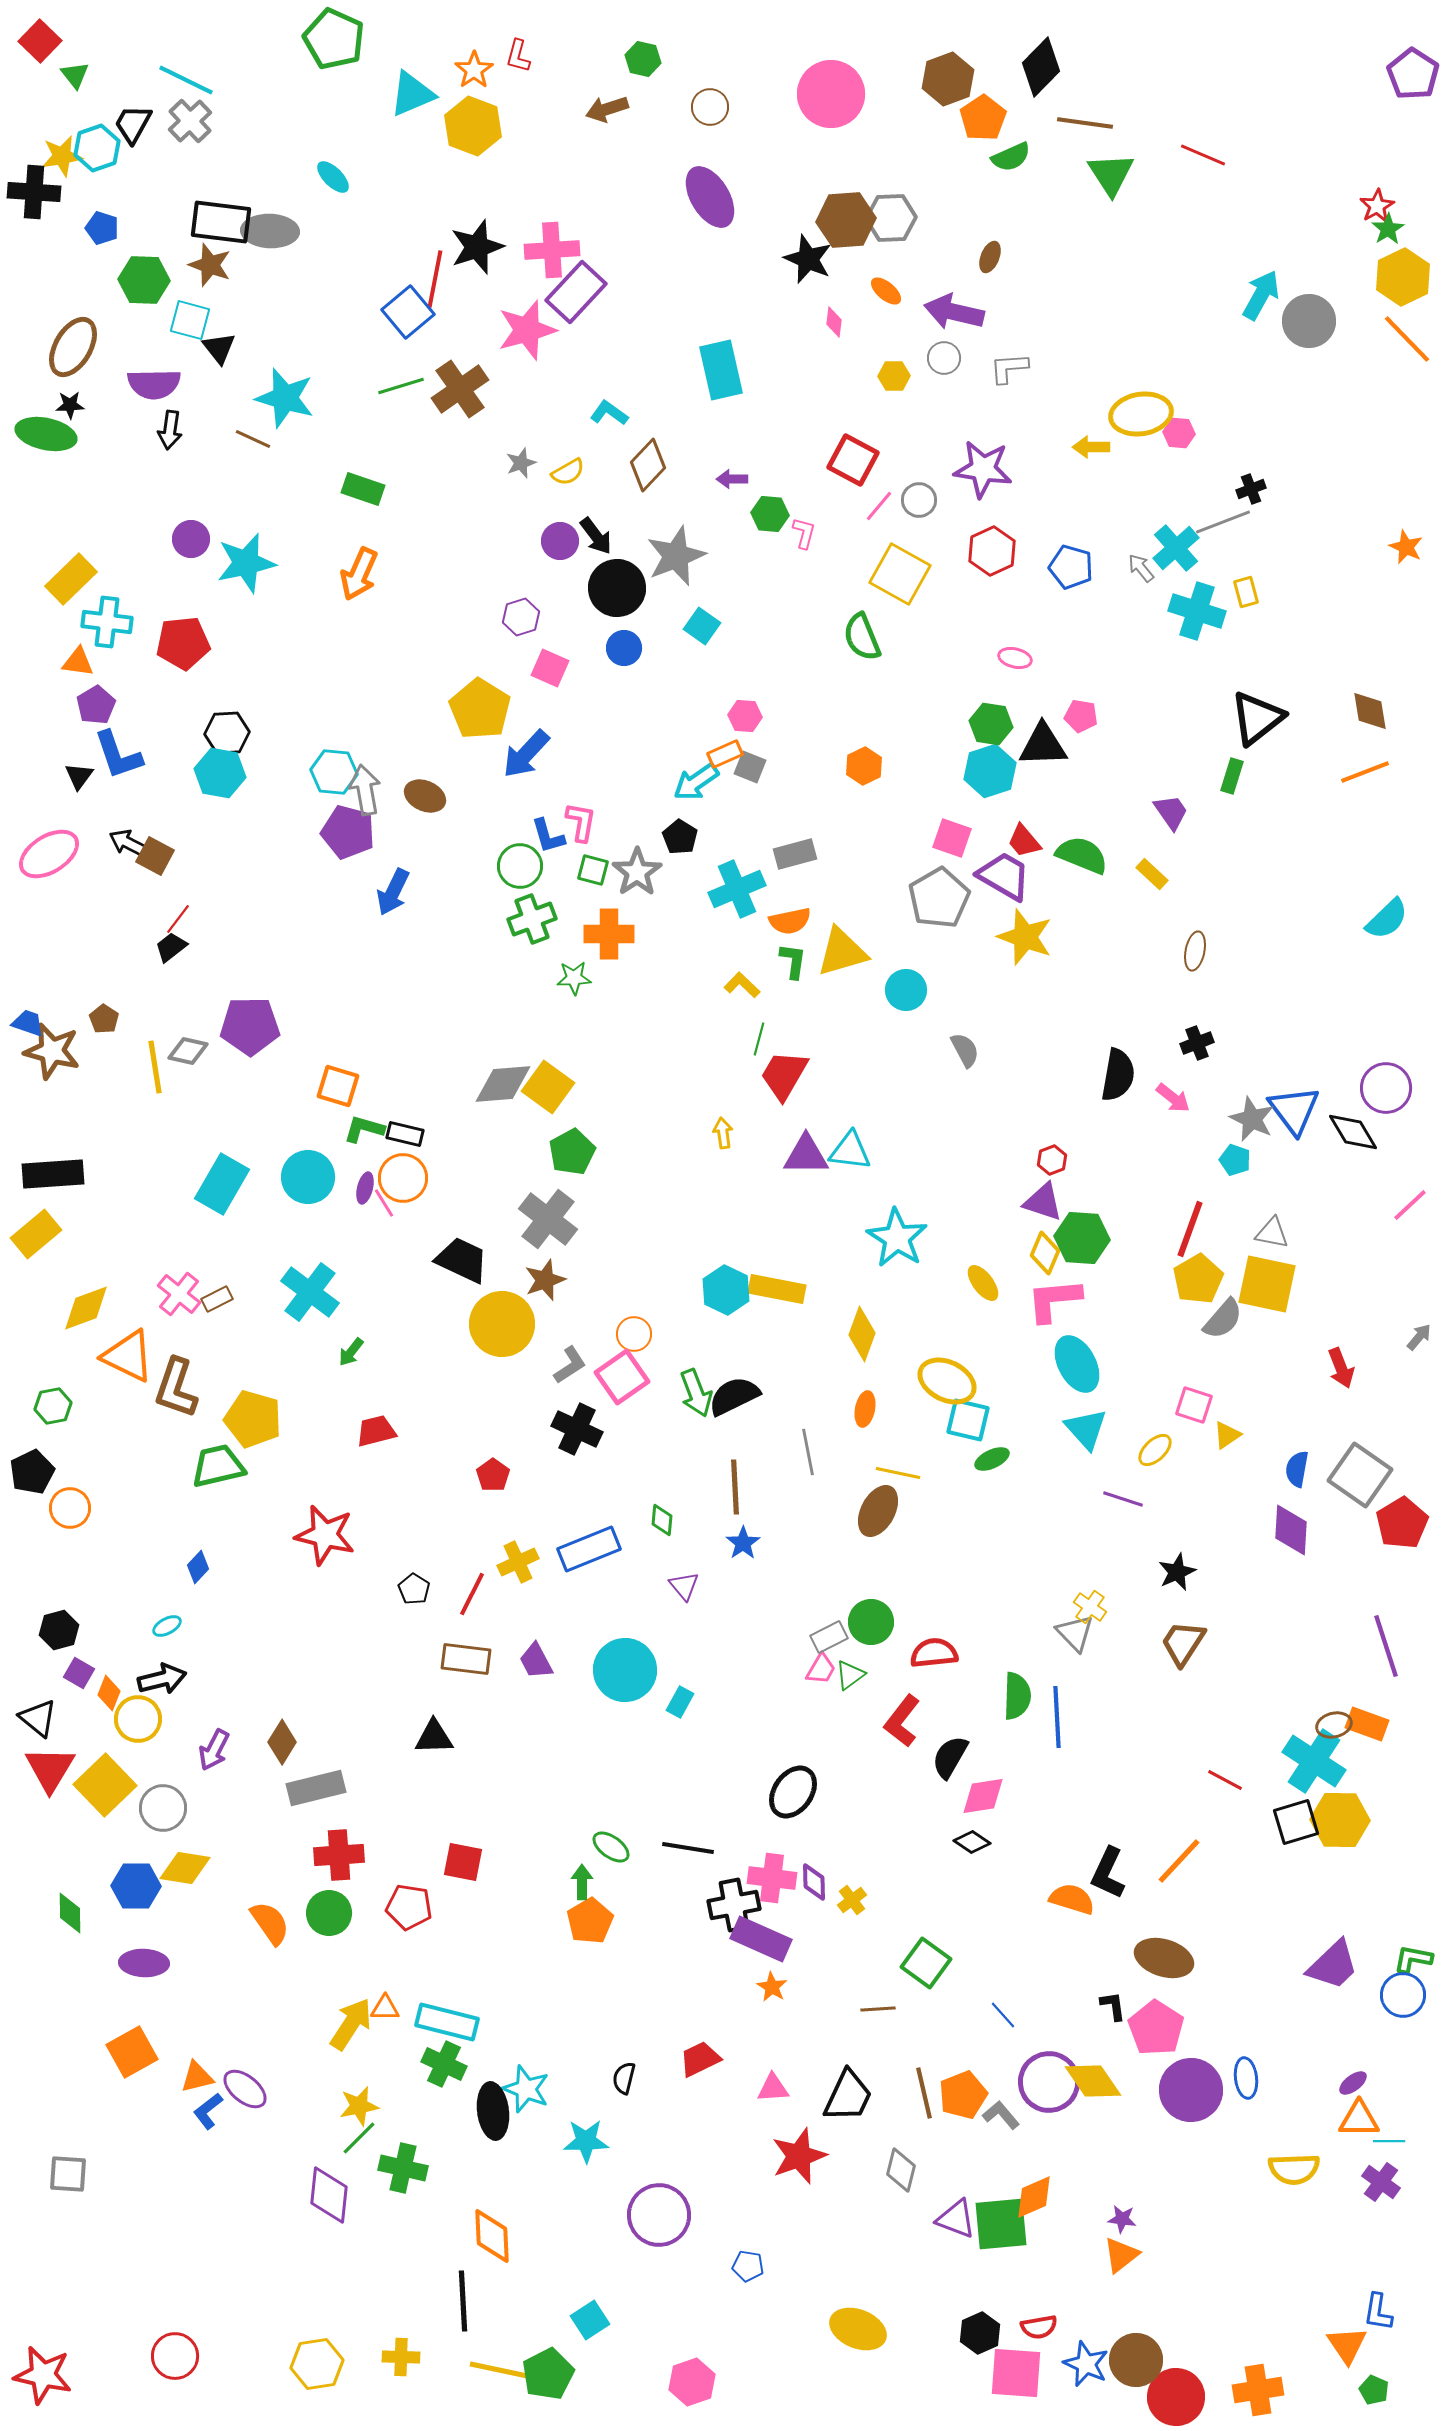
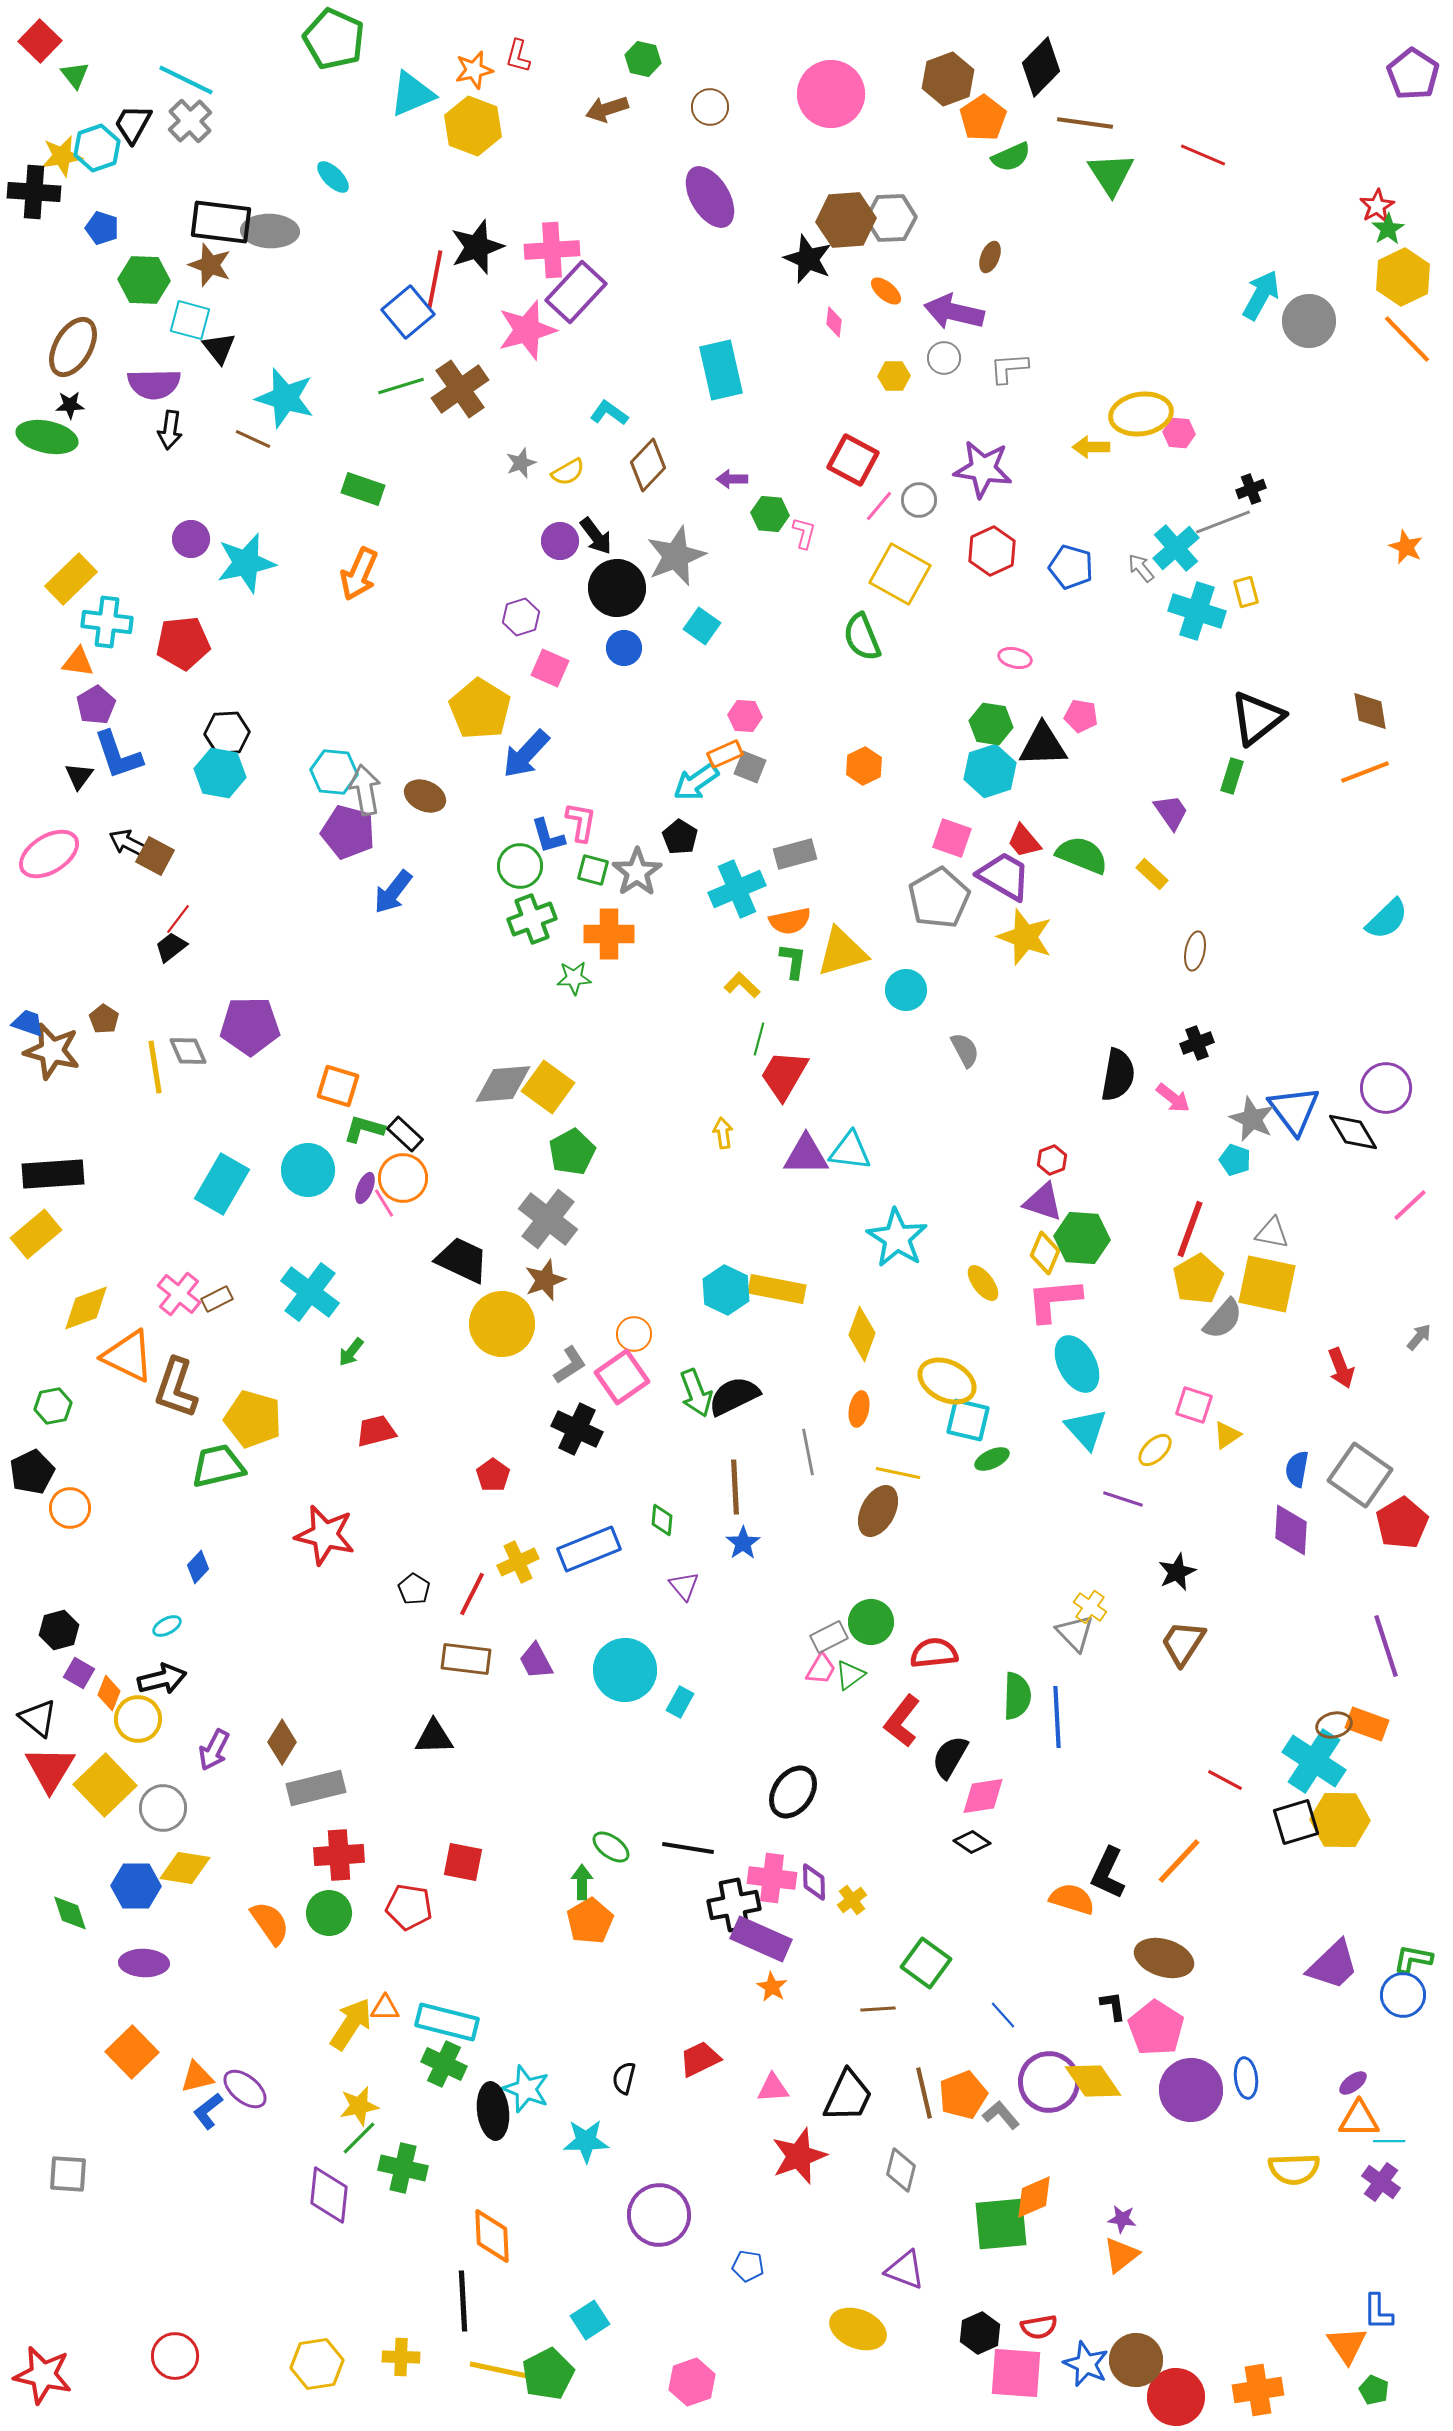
orange star at (474, 70): rotated 21 degrees clockwise
green ellipse at (46, 434): moved 1 px right, 3 px down
blue arrow at (393, 892): rotated 12 degrees clockwise
gray diamond at (188, 1051): rotated 54 degrees clockwise
black rectangle at (405, 1134): rotated 30 degrees clockwise
cyan circle at (308, 1177): moved 7 px up
purple ellipse at (365, 1188): rotated 8 degrees clockwise
orange ellipse at (865, 1409): moved 6 px left
green diamond at (70, 1913): rotated 18 degrees counterclockwise
orange square at (132, 2052): rotated 15 degrees counterclockwise
purple triangle at (956, 2219): moved 51 px left, 51 px down
blue L-shape at (1378, 2312): rotated 9 degrees counterclockwise
